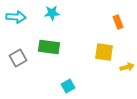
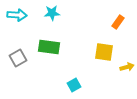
cyan arrow: moved 1 px right, 2 px up
orange rectangle: rotated 56 degrees clockwise
cyan square: moved 6 px right, 1 px up
